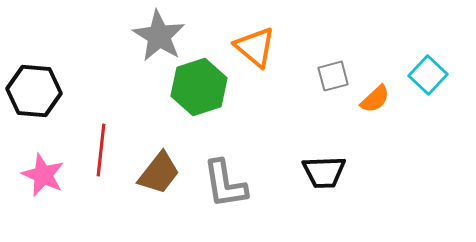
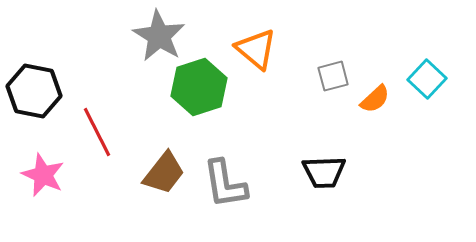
orange triangle: moved 1 px right, 2 px down
cyan square: moved 1 px left, 4 px down
black hexagon: rotated 6 degrees clockwise
red line: moved 4 px left, 18 px up; rotated 33 degrees counterclockwise
brown trapezoid: moved 5 px right
